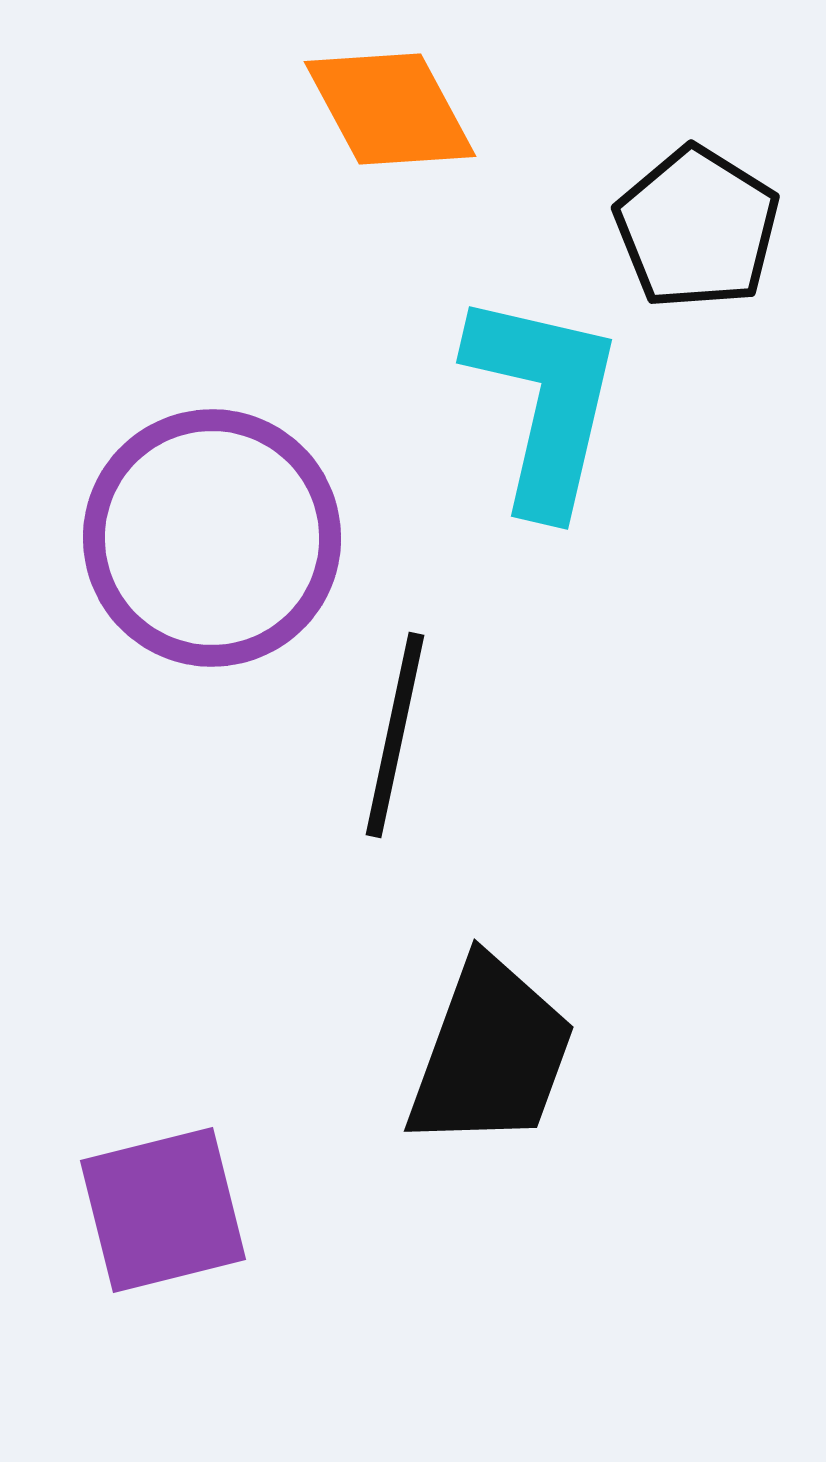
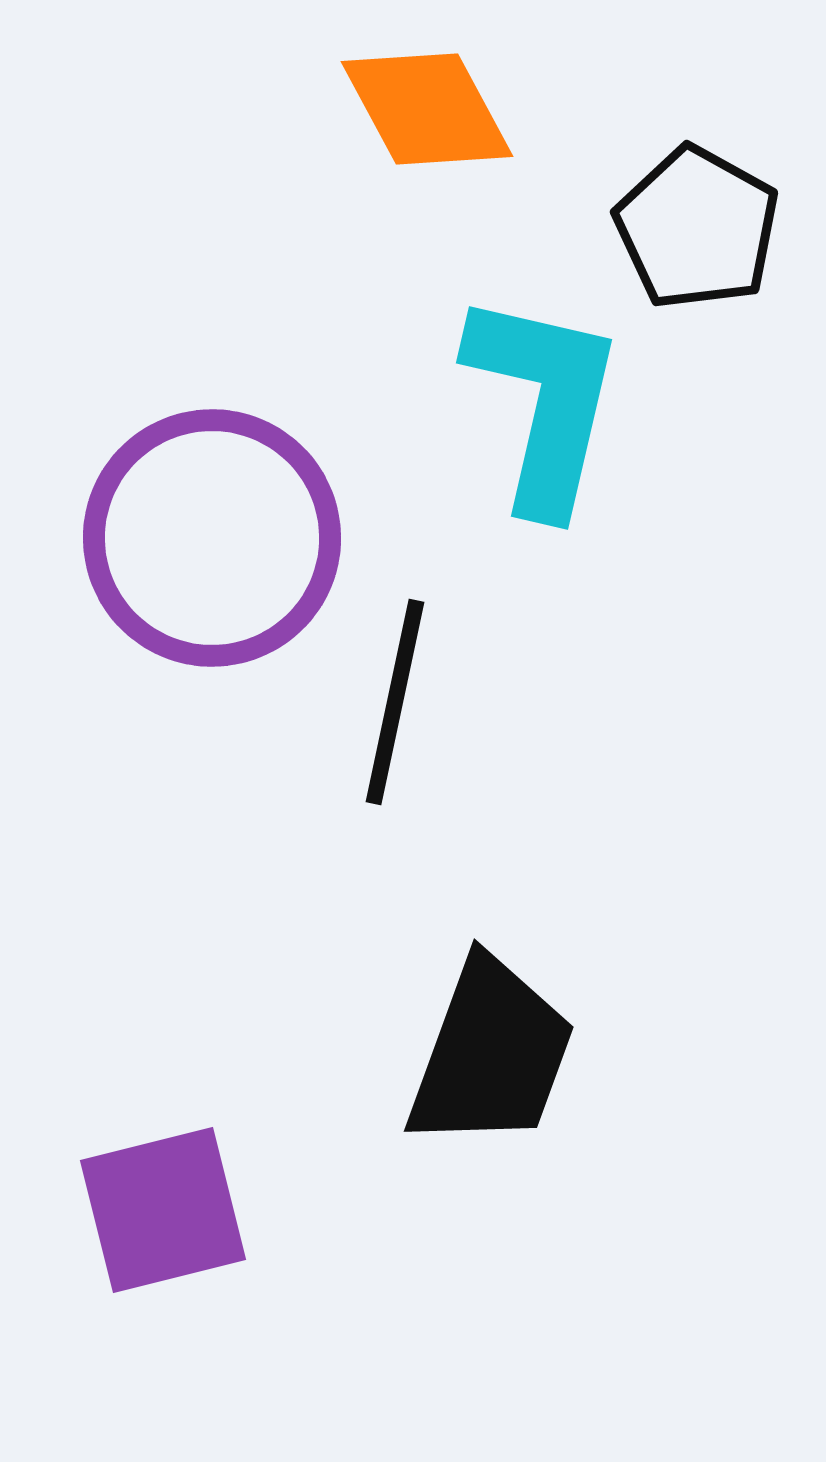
orange diamond: moved 37 px right
black pentagon: rotated 3 degrees counterclockwise
black line: moved 33 px up
